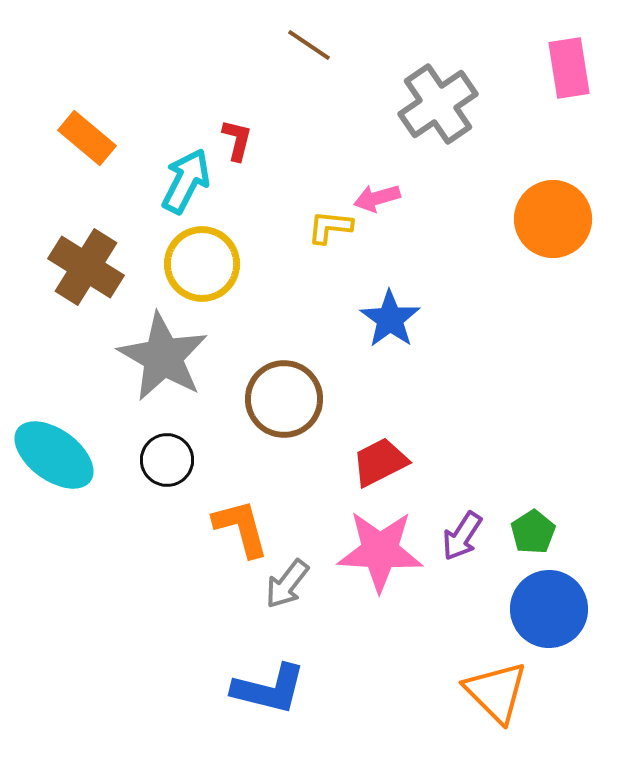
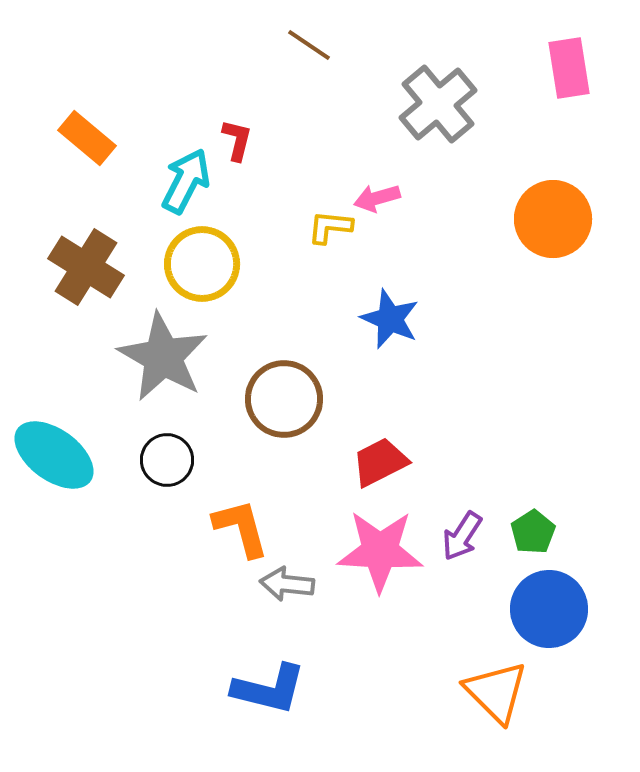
gray cross: rotated 6 degrees counterclockwise
blue star: rotated 12 degrees counterclockwise
gray arrow: rotated 58 degrees clockwise
